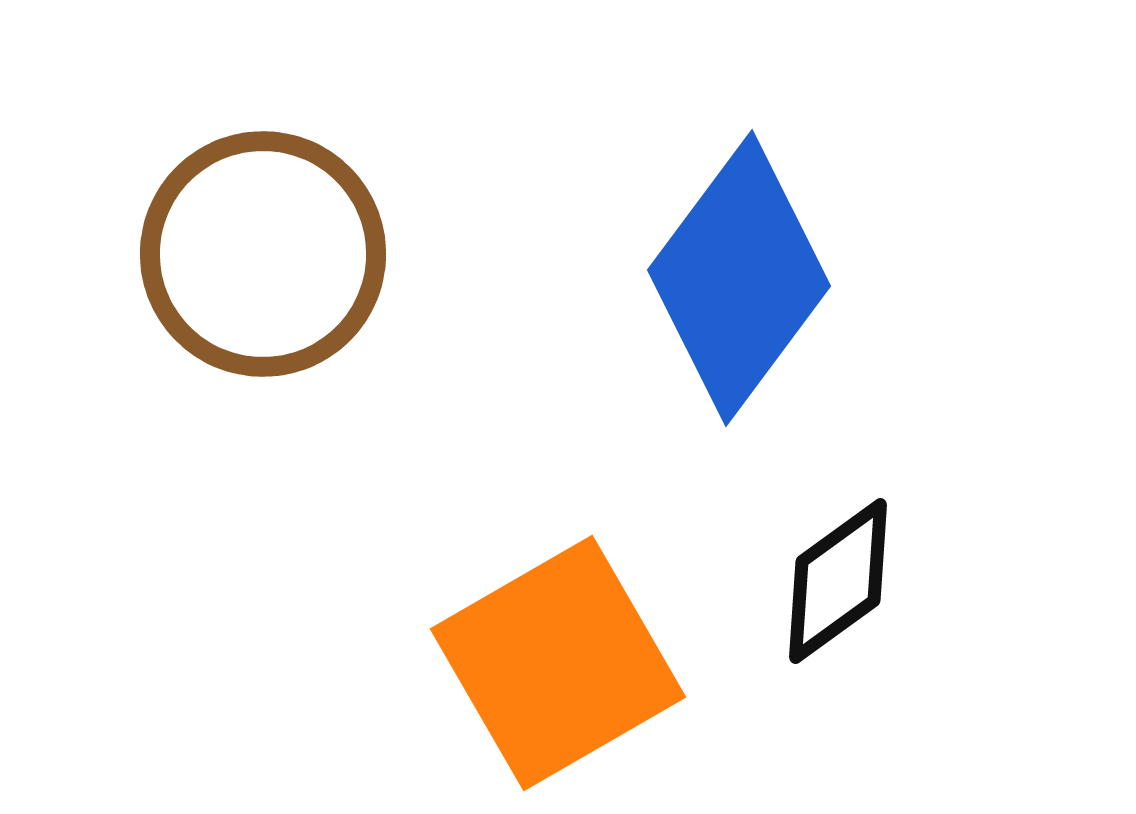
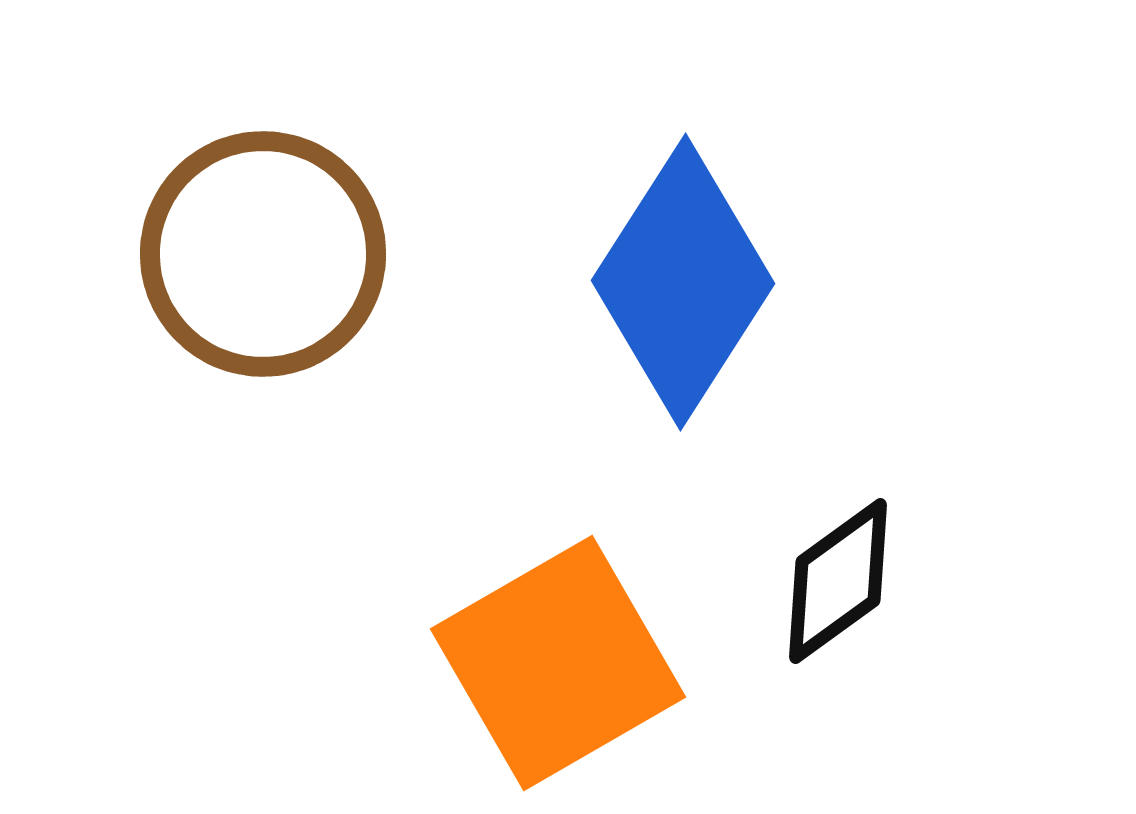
blue diamond: moved 56 px left, 4 px down; rotated 4 degrees counterclockwise
